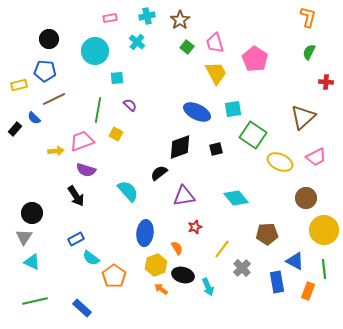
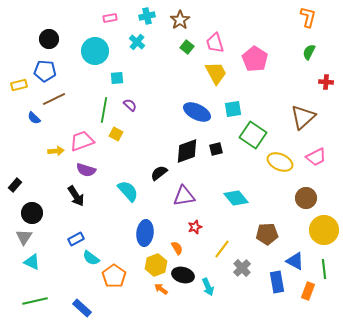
green line at (98, 110): moved 6 px right
black rectangle at (15, 129): moved 56 px down
black diamond at (180, 147): moved 7 px right, 4 px down
